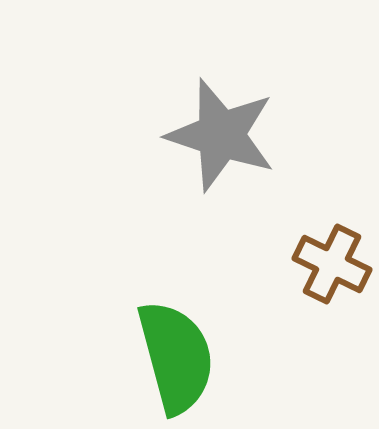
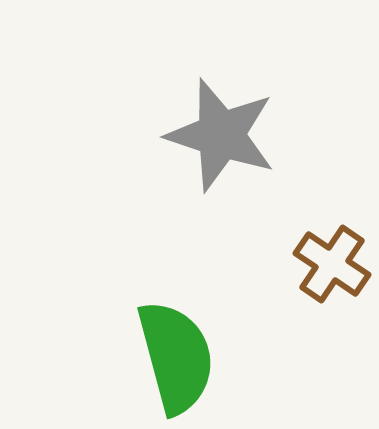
brown cross: rotated 8 degrees clockwise
